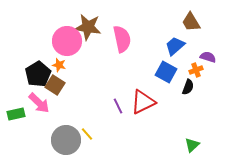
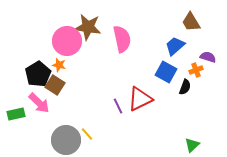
black semicircle: moved 3 px left
red triangle: moved 3 px left, 3 px up
